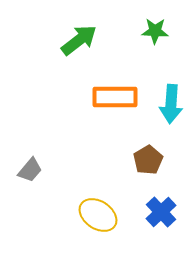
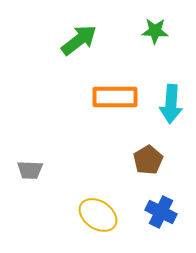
gray trapezoid: rotated 52 degrees clockwise
blue cross: rotated 20 degrees counterclockwise
